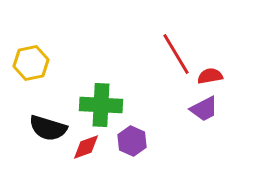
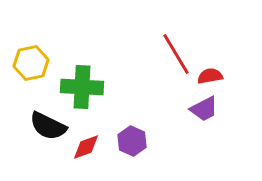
green cross: moved 19 px left, 18 px up
black semicircle: moved 2 px up; rotated 9 degrees clockwise
